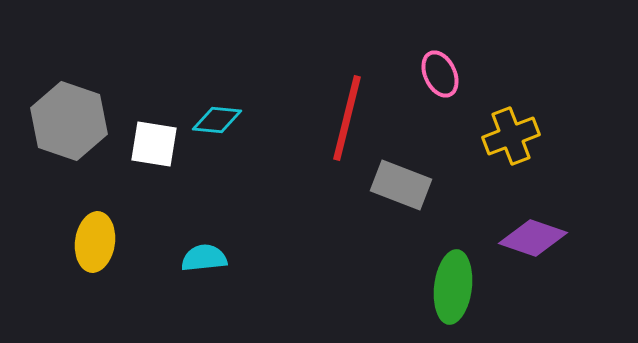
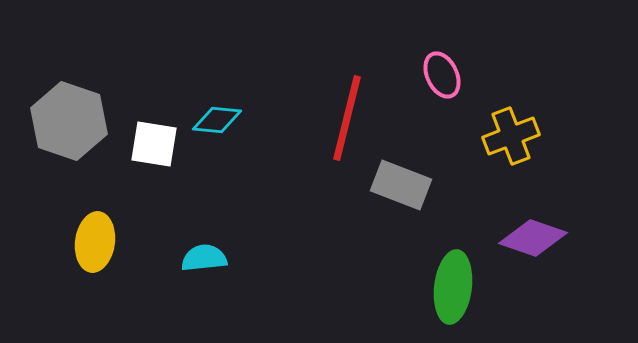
pink ellipse: moved 2 px right, 1 px down
